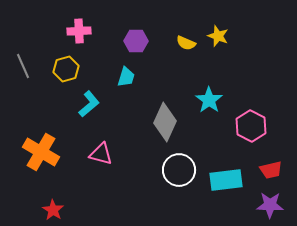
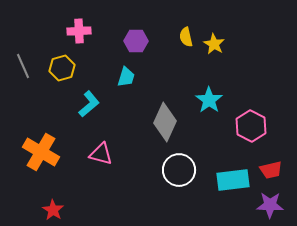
yellow star: moved 4 px left, 8 px down; rotated 10 degrees clockwise
yellow semicircle: moved 6 px up; rotated 54 degrees clockwise
yellow hexagon: moved 4 px left, 1 px up
cyan rectangle: moved 7 px right
